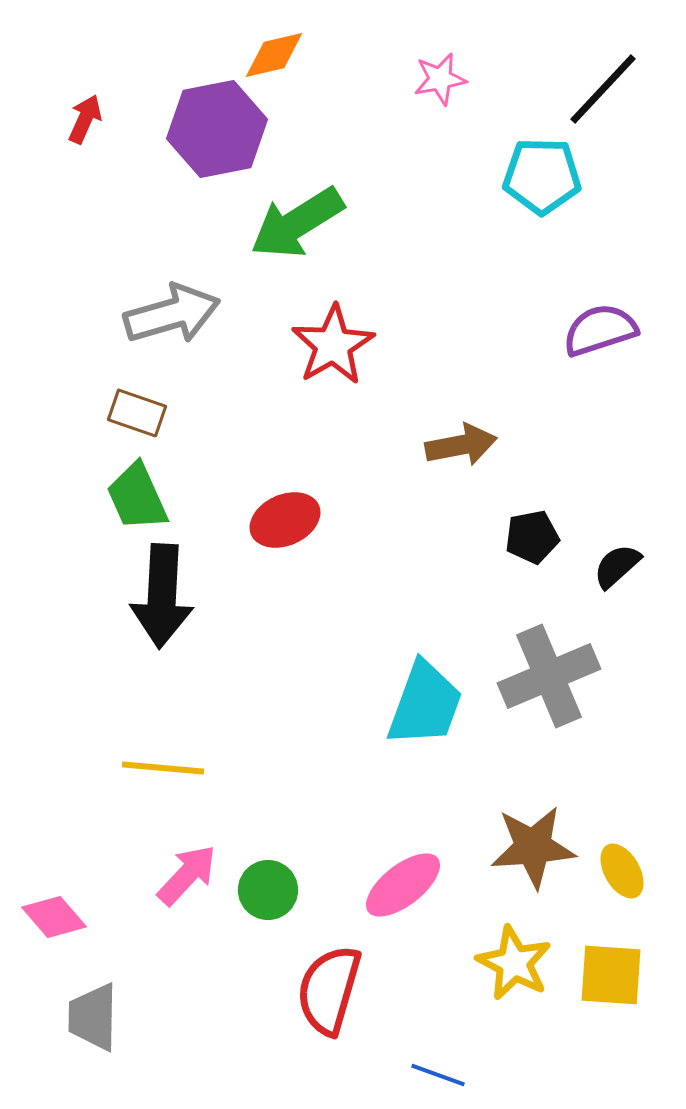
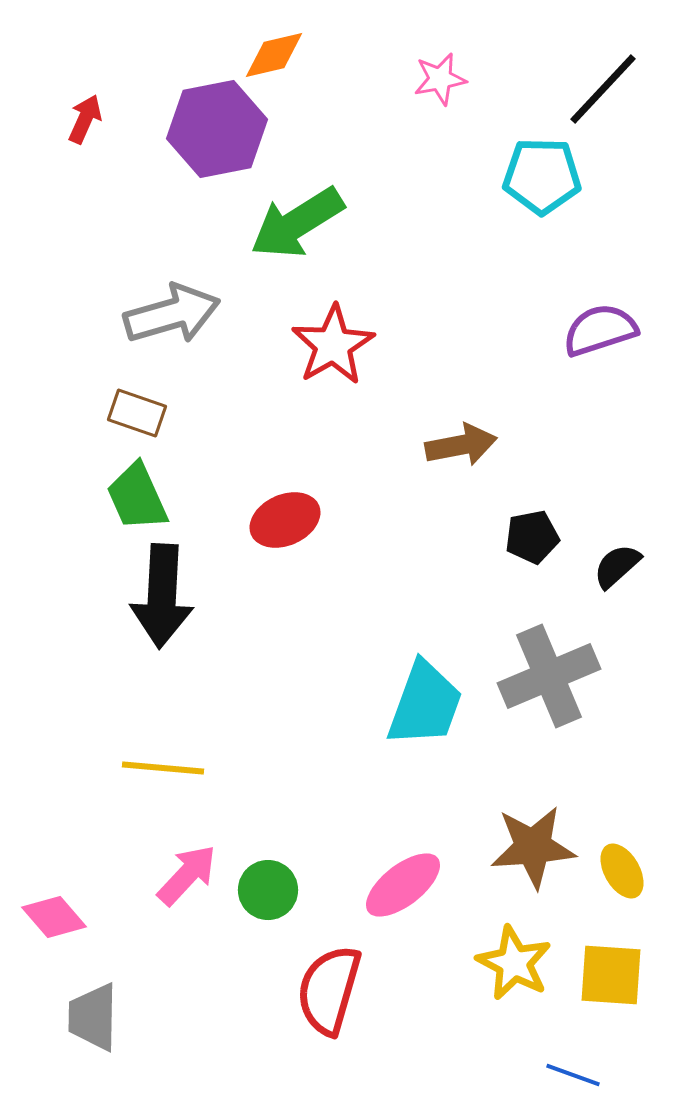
blue line: moved 135 px right
